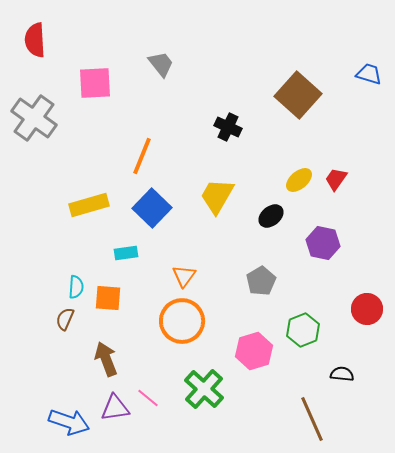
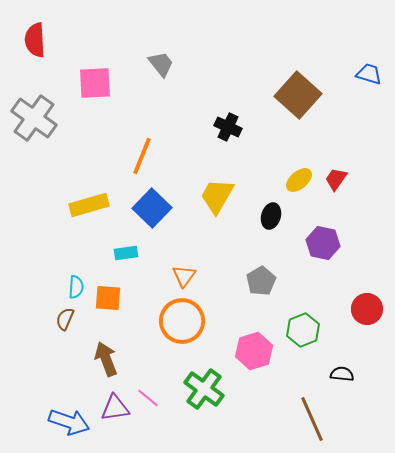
black ellipse: rotated 35 degrees counterclockwise
green cross: rotated 6 degrees counterclockwise
